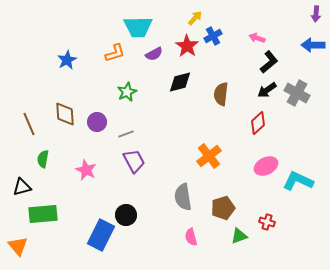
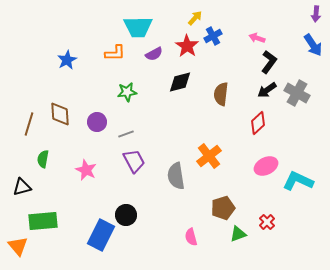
blue arrow: rotated 125 degrees counterclockwise
orange L-shape: rotated 15 degrees clockwise
black L-shape: rotated 15 degrees counterclockwise
green star: rotated 18 degrees clockwise
brown diamond: moved 5 px left
brown line: rotated 40 degrees clockwise
gray semicircle: moved 7 px left, 21 px up
green rectangle: moved 7 px down
red cross: rotated 28 degrees clockwise
green triangle: moved 1 px left, 2 px up
